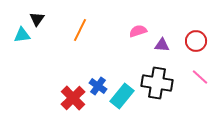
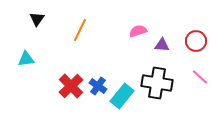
cyan triangle: moved 4 px right, 24 px down
red cross: moved 2 px left, 12 px up
